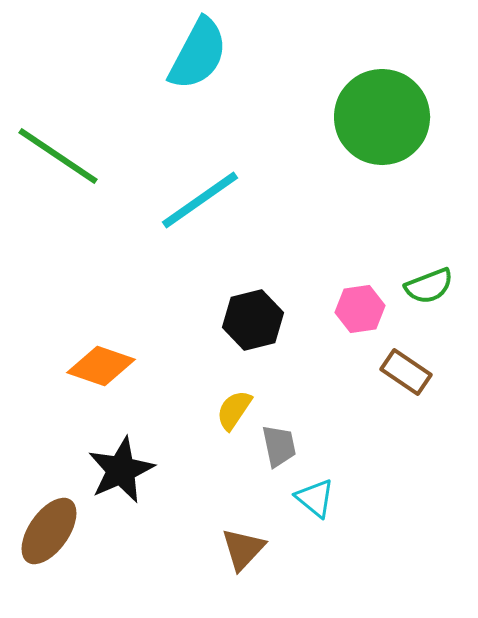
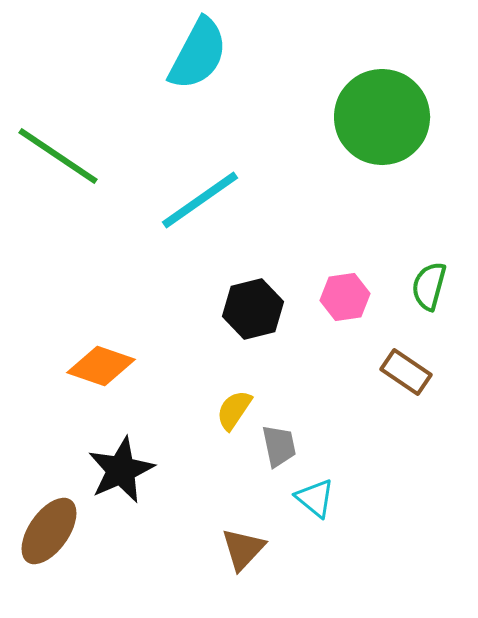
green semicircle: rotated 126 degrees clockwise
pink hexagon: moved 15 px left, 12 px up
black hexagon: moved 11 px up
